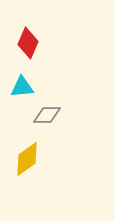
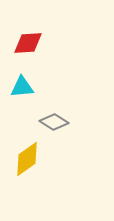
red diamond: rotated 64 degrees clockwise
gray diamond: moved 7 px right, 7 px down; rotated 32 degrees clockwise
